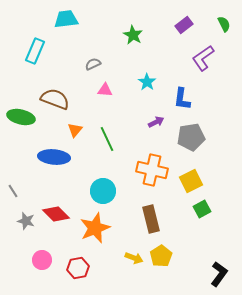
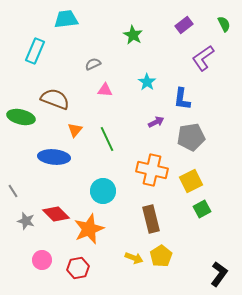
orange star: moved 6 px left, 1 px down
